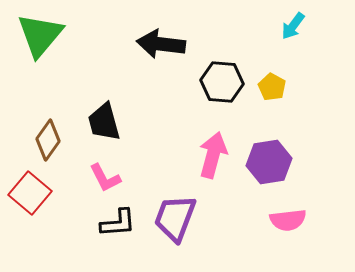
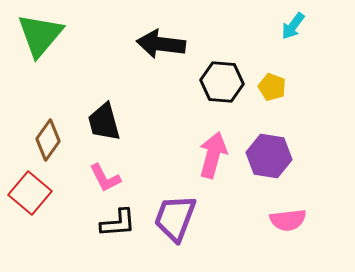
yellow pentagon: rotated 8 degrees counterclockwise
purple hexagon: moved 6 px up; rotated 18 degrees clockwise
